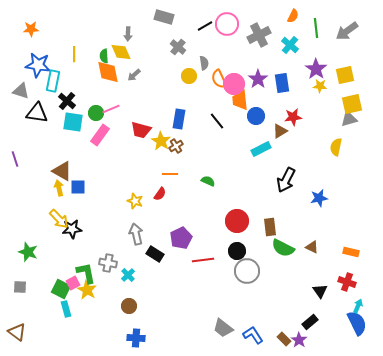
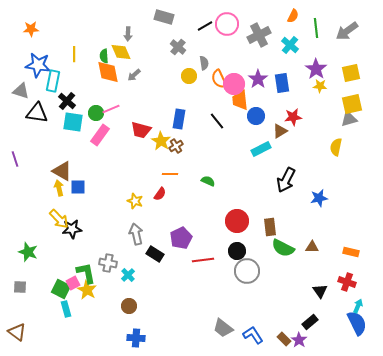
yellow square at (345, 75): moved 6 px right, 2 px up
brown triangle at (312, 247): rotated 24 degrees counterclockwise
